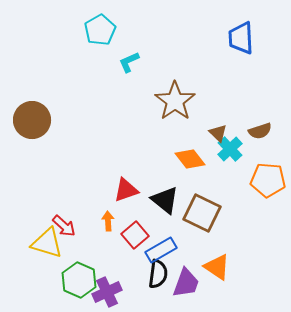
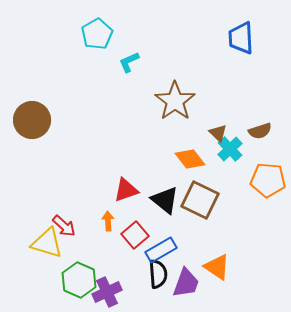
cyan pentagon: moved 3 px left, 4 px down
brown square: moved 2 px left, 13 px up
black semicircle: rotated 12 degrees counterclockwise
